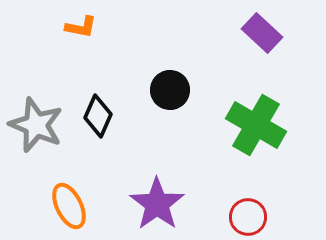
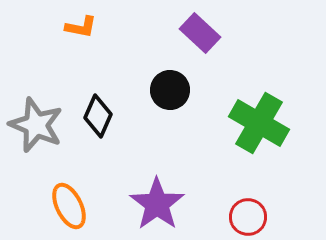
purple rectangle: moved 62 px left
green cross: moved 3 px right, 2 px up
